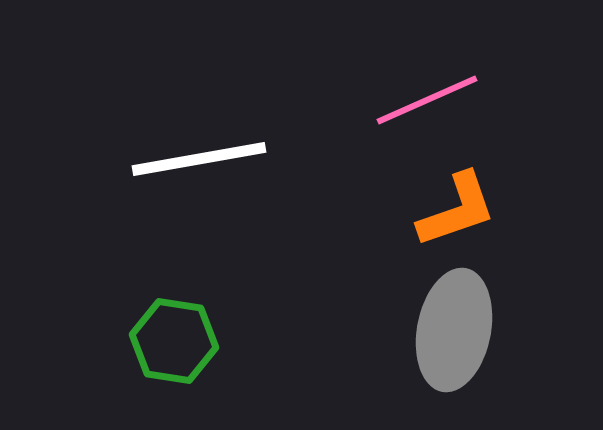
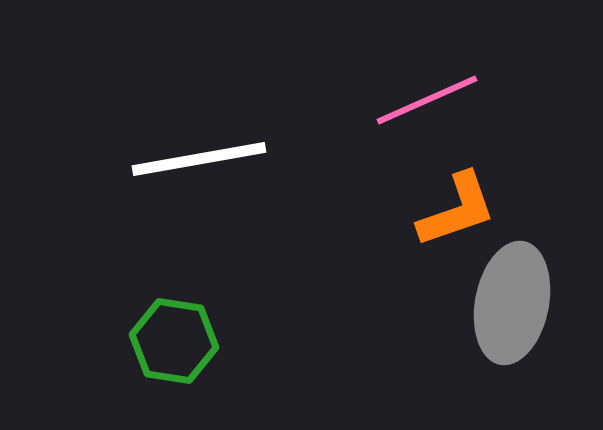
gray ellipse: moved 58 px right, 27 px up
